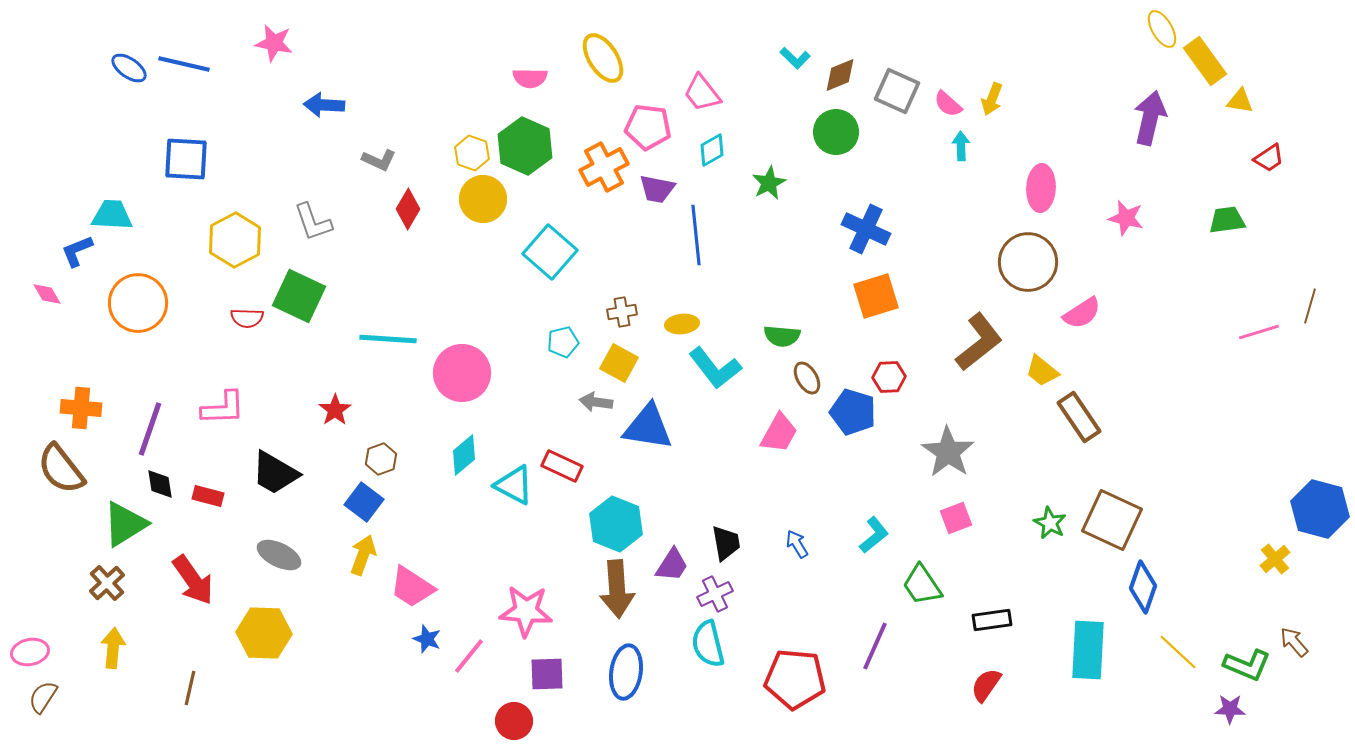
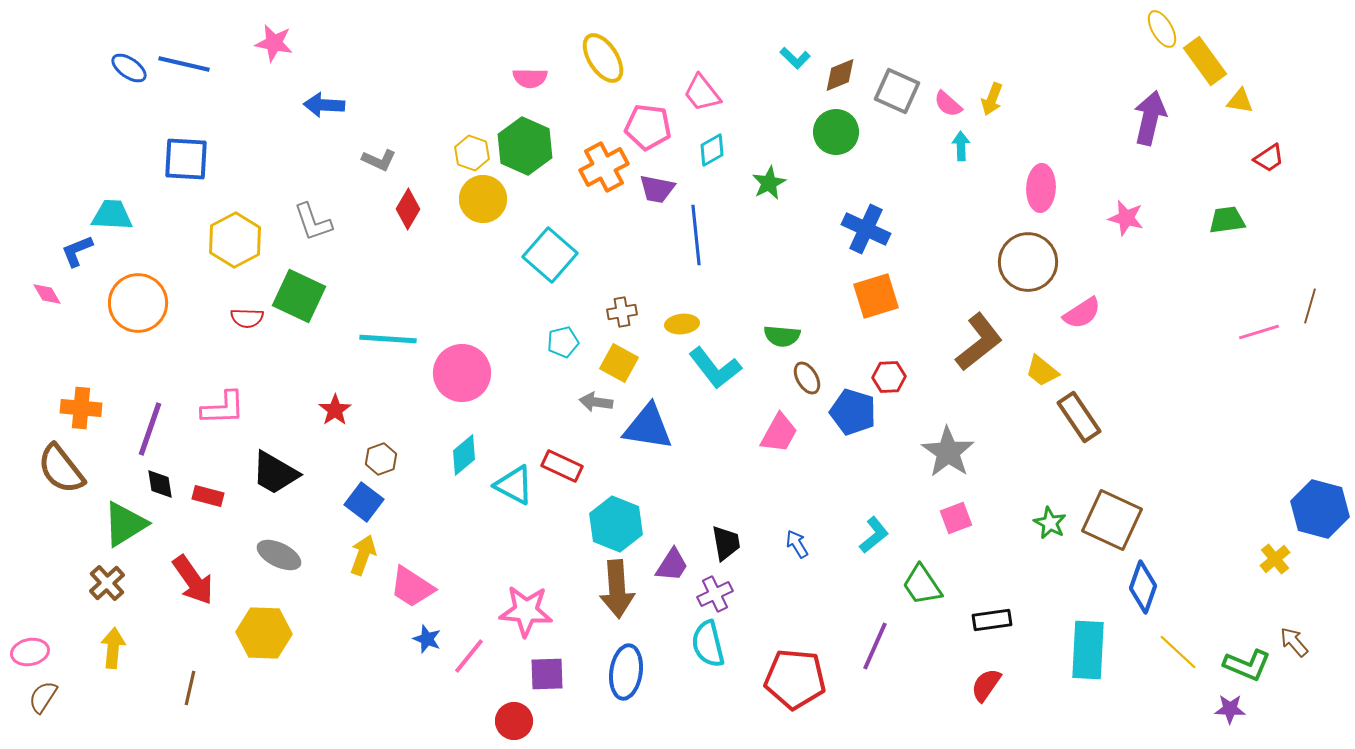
cyan square at (550, 252): moved 3 px down
